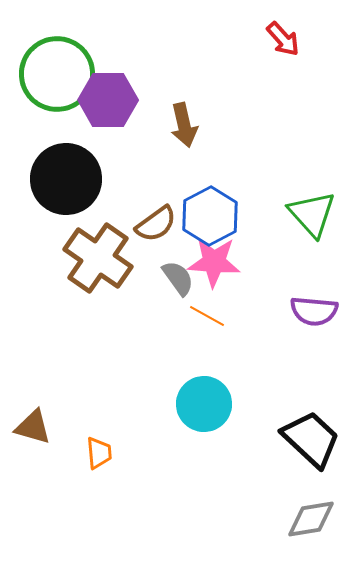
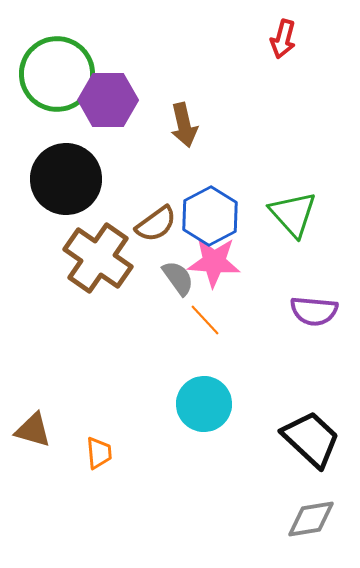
red arrow: rotated 57 degrees clockwise
green triangle: moved 19 px left
orange line: moved 2 px left, 4 px down; rotated 18 degrees clockwise
brown triangle: moved 3 px down
